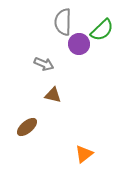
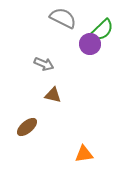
gray semicircle: moved 4 px up; rotated 116 degrees clockwise
purple circle: moved 11 px right
orange triangle: rotated 30 degrees clockwise
